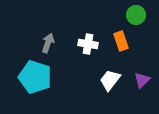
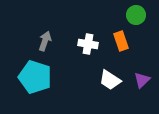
gray arrow: moved 3 px left, 2 px up
white trapezoid: rotated 95 degrees counterclockwise
